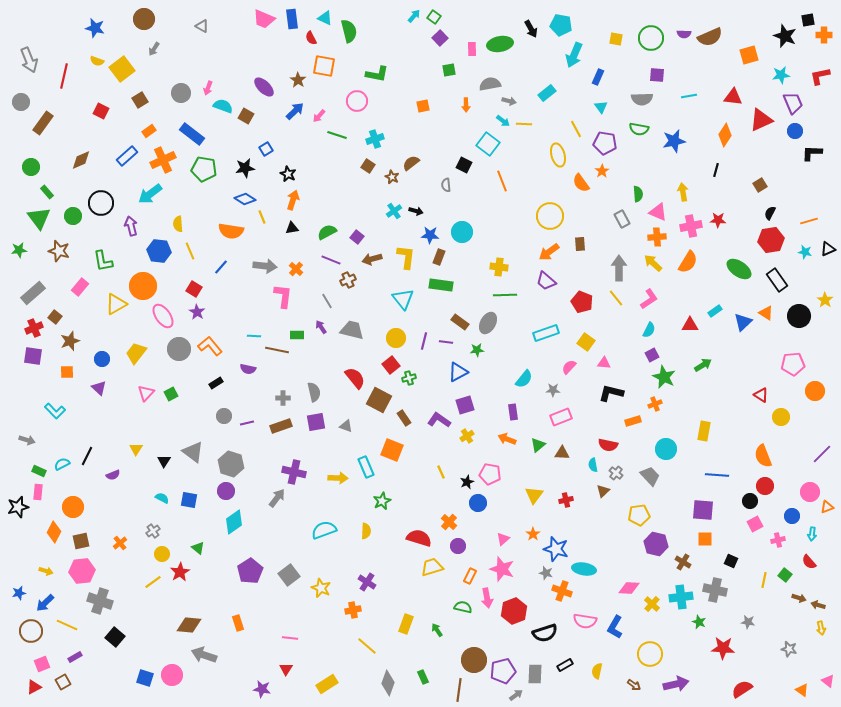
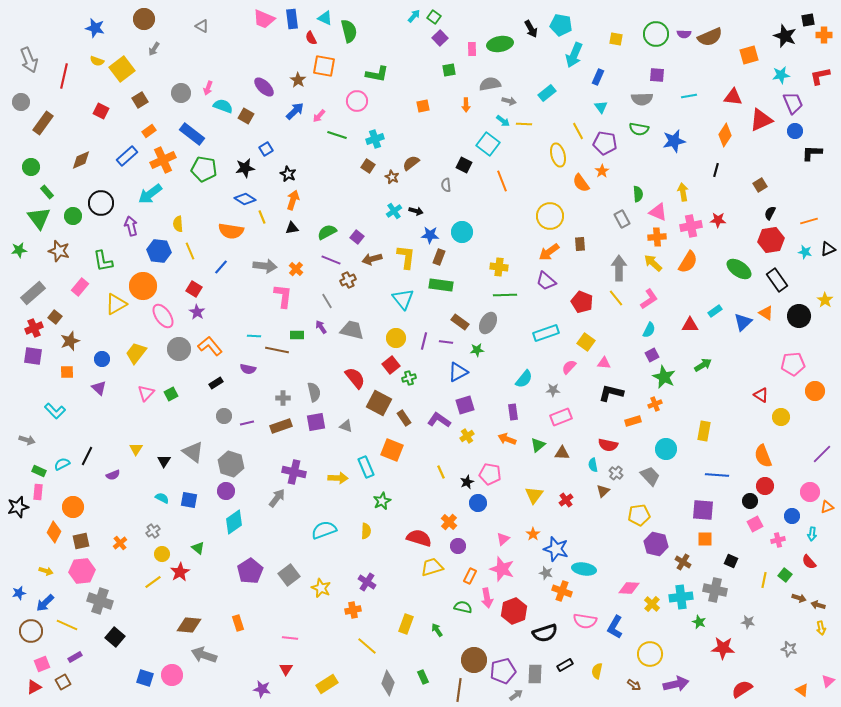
green circle at (651, 38): moved 5 px right, 4 px up
yellow line at (576, 129): moved 2 px right, 2 px down
brown square at (379, 400): moved 3 px down
red cross at (566, 500): rotated 24 degrees counterclockwise
pink triangle at (828, 681): rotated 40 degrees clockwise
